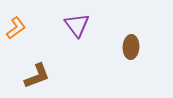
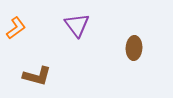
brown ellipse: moved 3 px right, 1 px down
brown L-shape: rotated 36 degrees clockwise
